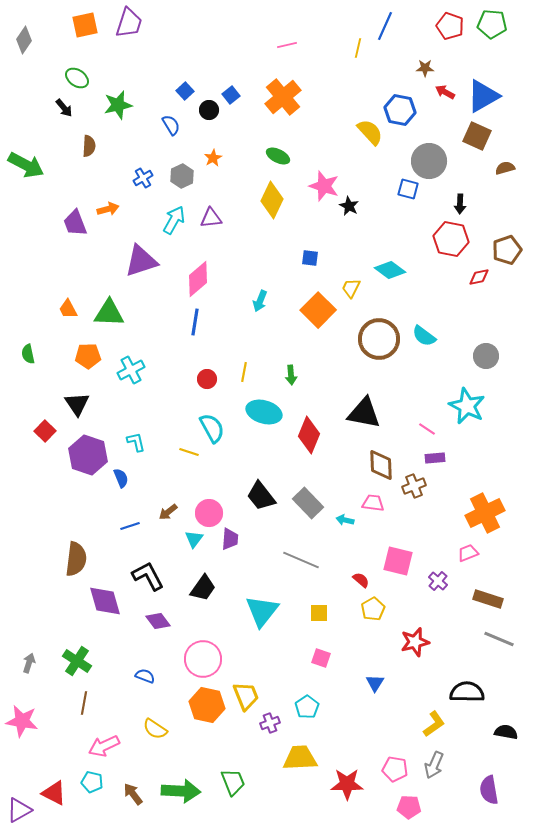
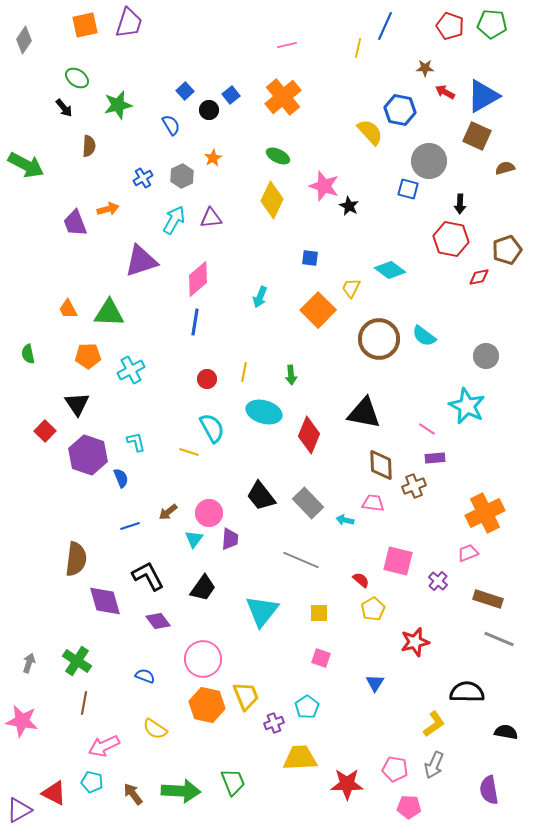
cyan arrow at (260, 301): moved 4 px up
purple cross at (270, 723): moved 4 px right
